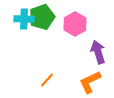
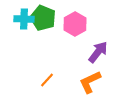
green pentagon: moved 1 px right, 1 px down; rotated 30 degrees counterclockwise
purple arrow: rotated 55 degrees clockwise
